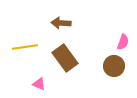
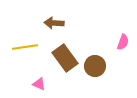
brown arrow: moved 7 px left
brown circle: moved 19 px left
